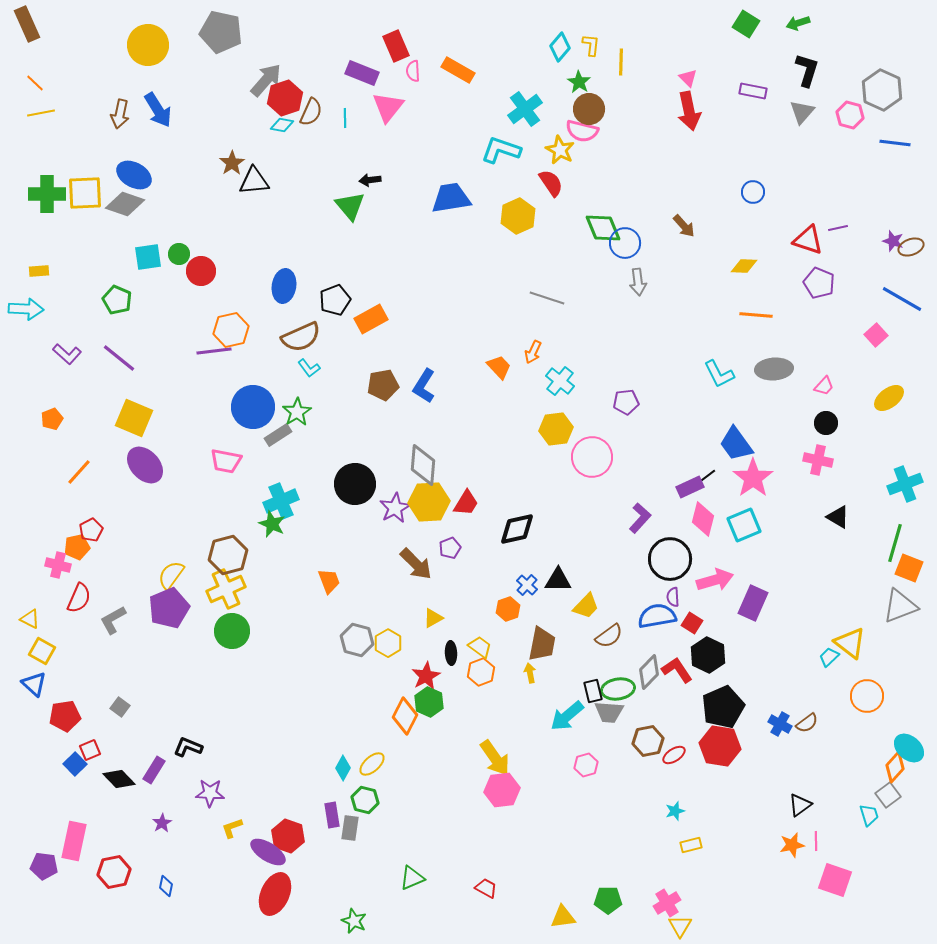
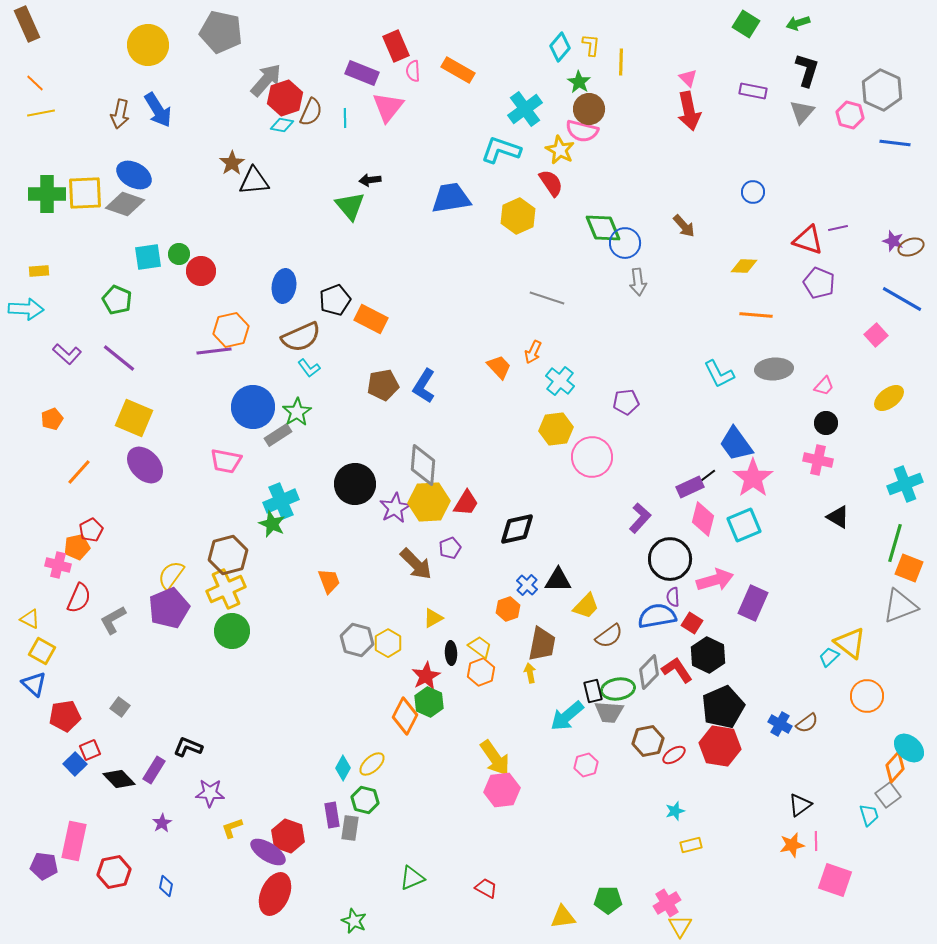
orange rectangle at (371, 319): rotated 56 degrees clockwise
